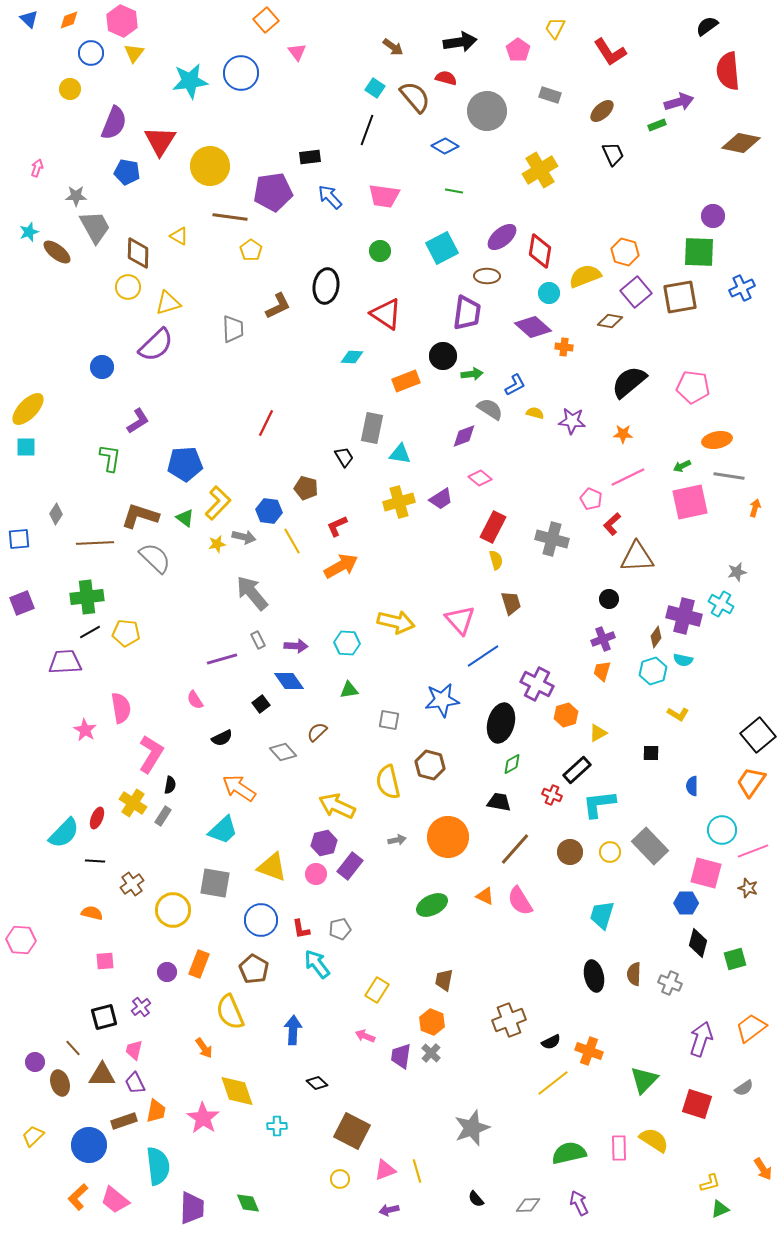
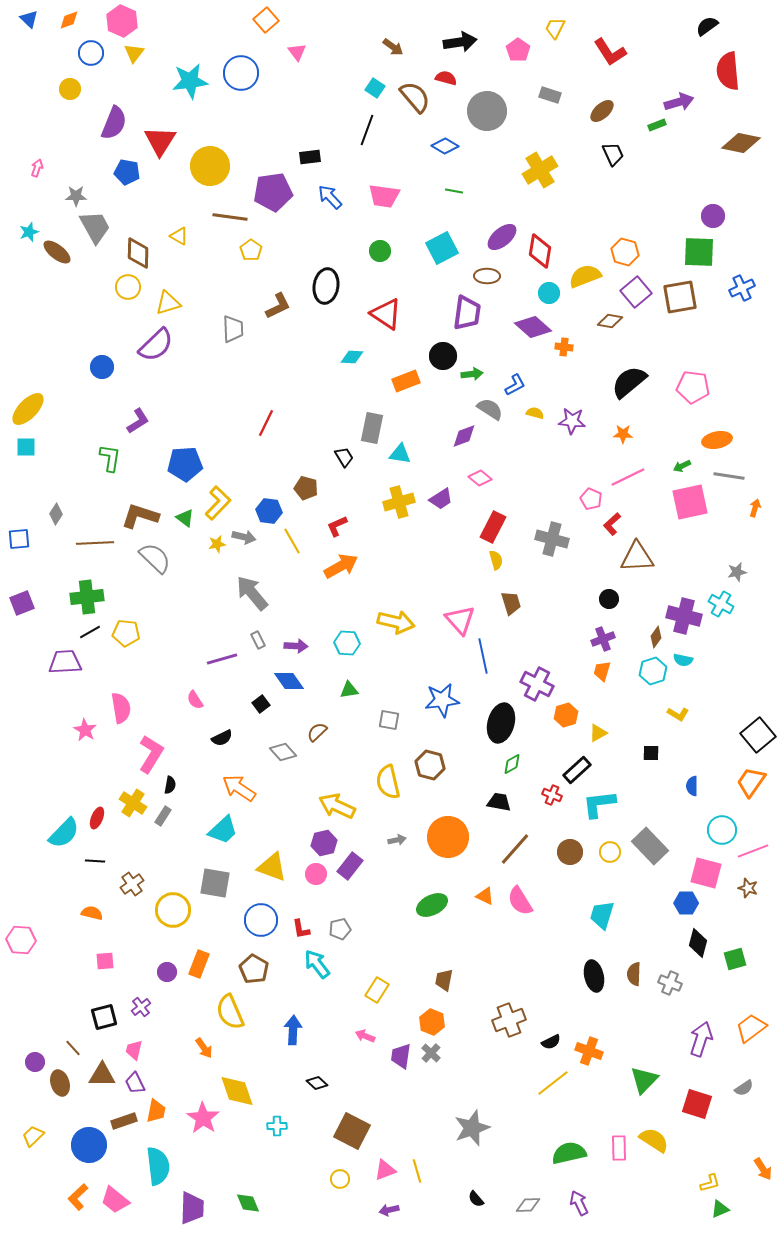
blue line at (483, 656): rotated 68 degrees counterclockwise
